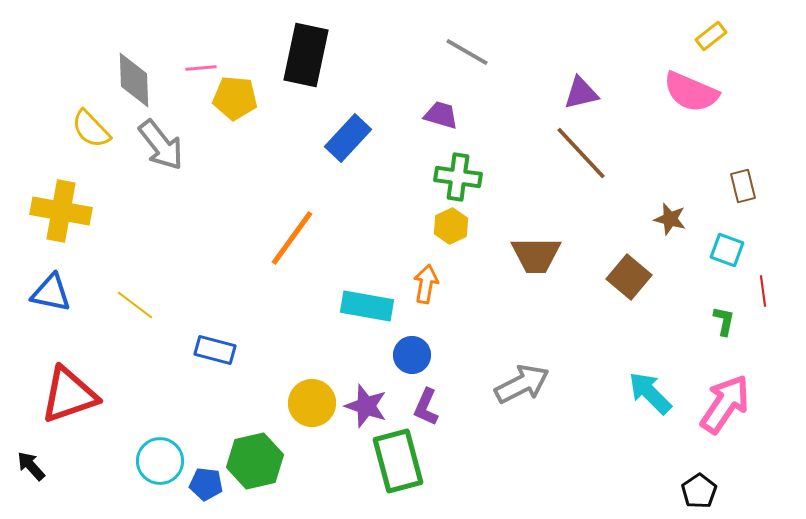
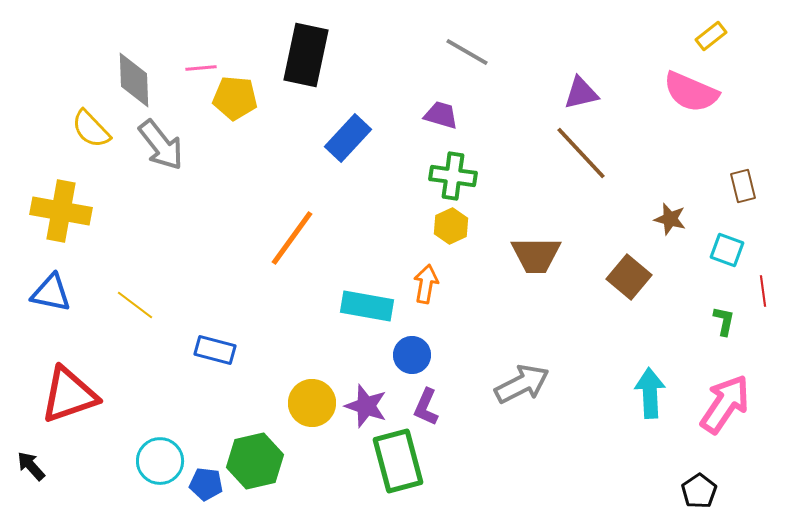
green cross at (458, 177): moved 5 px left, 1 px up
cyan arrow at (650, 393): rotated 42 degrees clockwise
